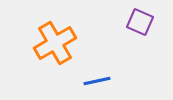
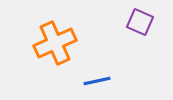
orange cross: rotated 6 degrees clockwise
